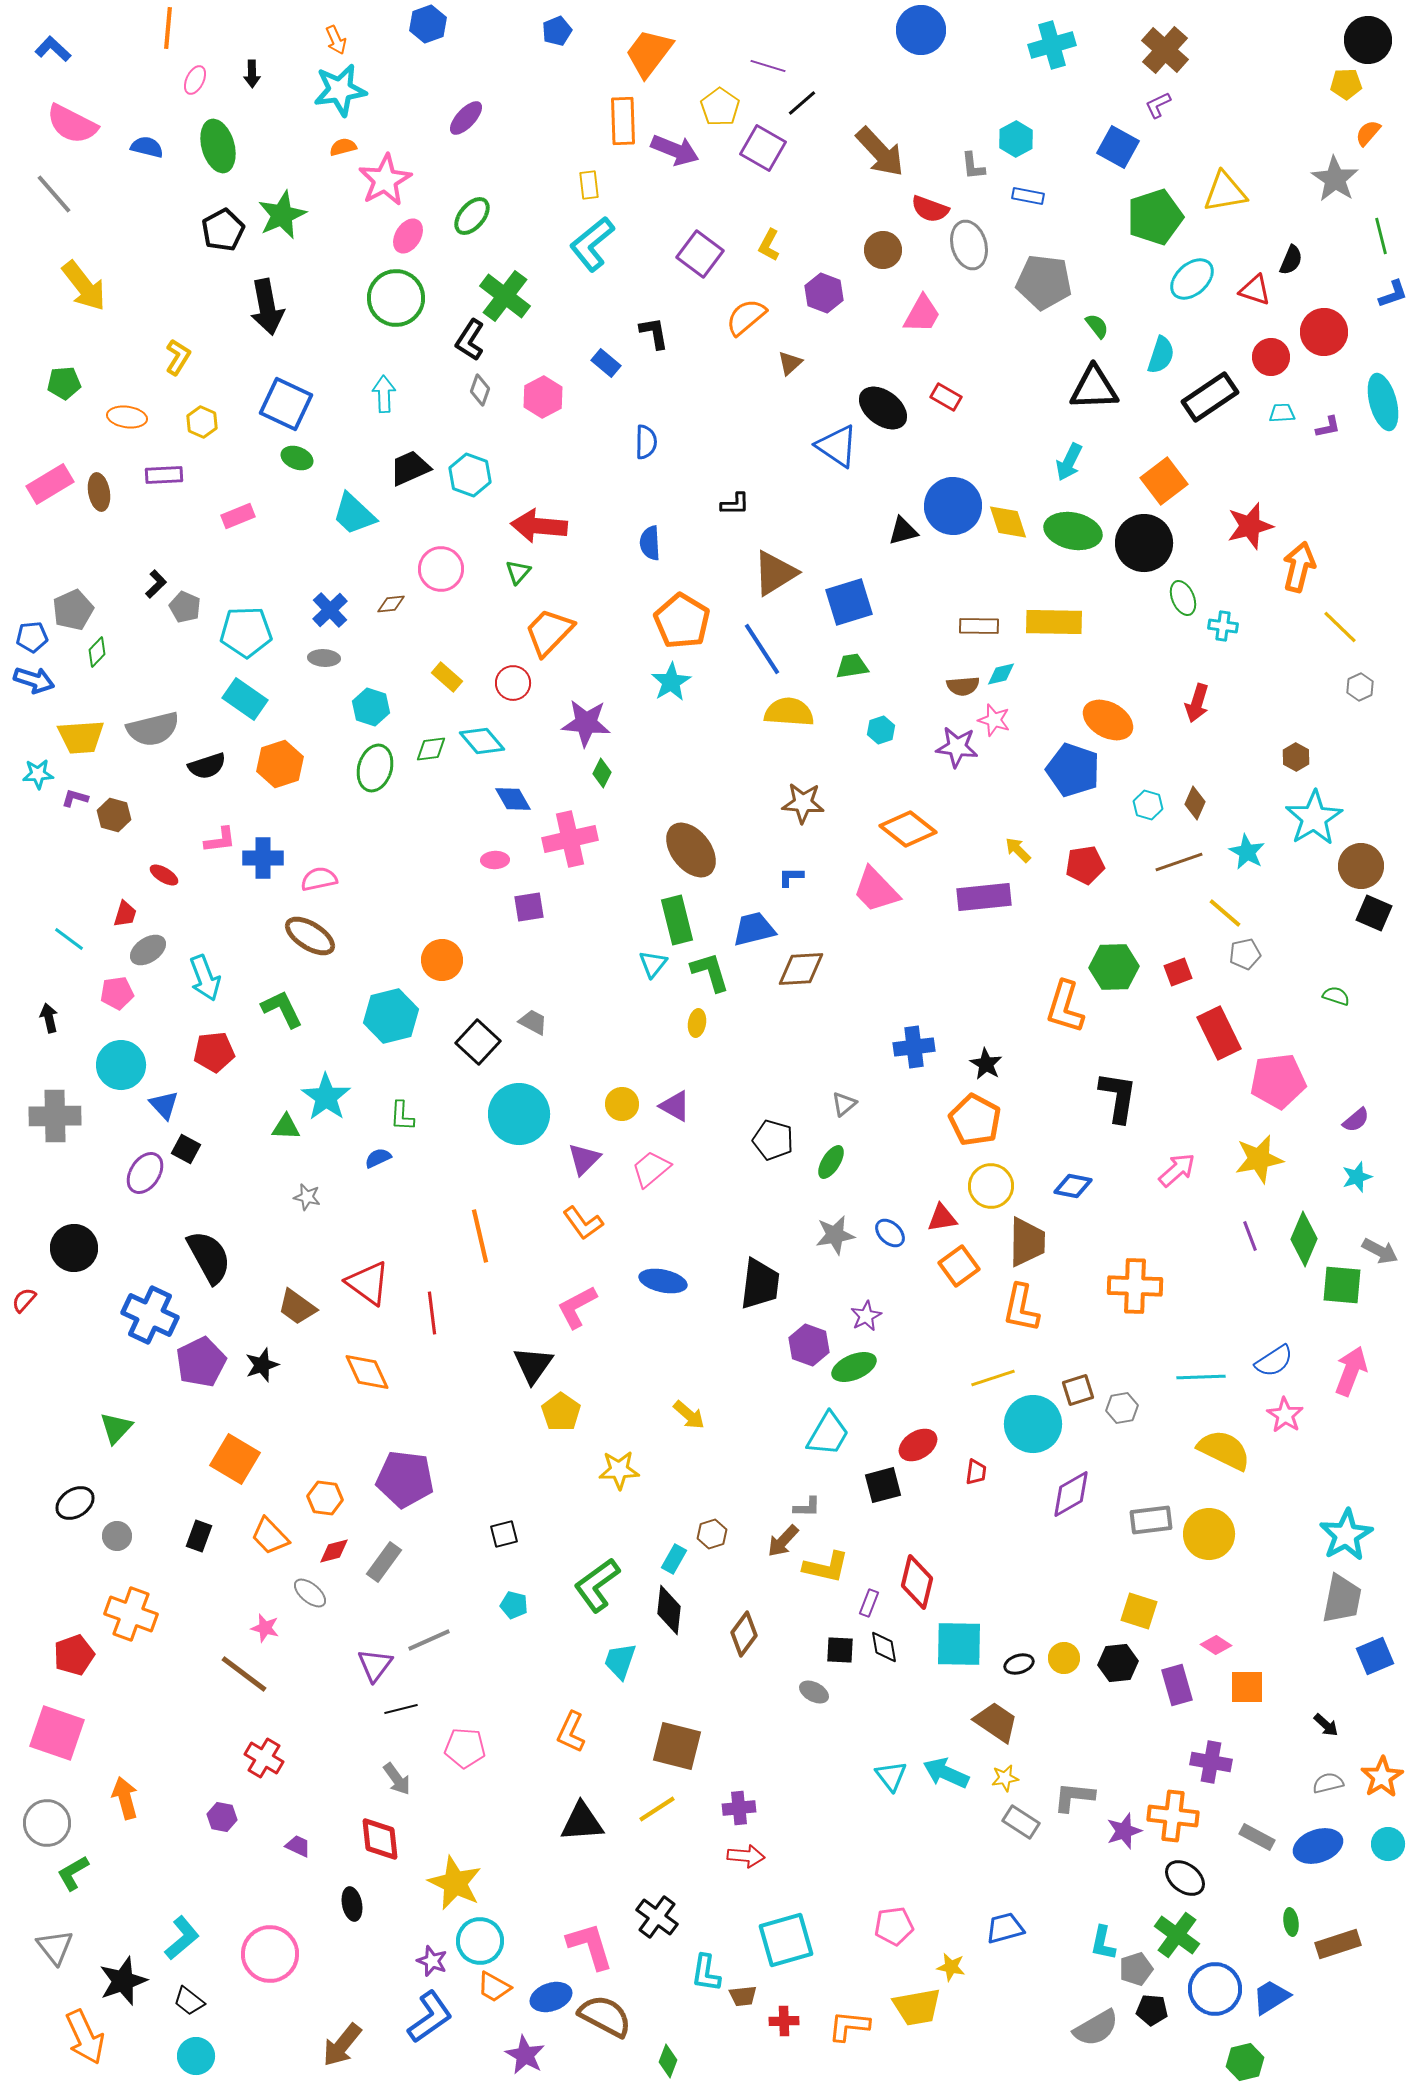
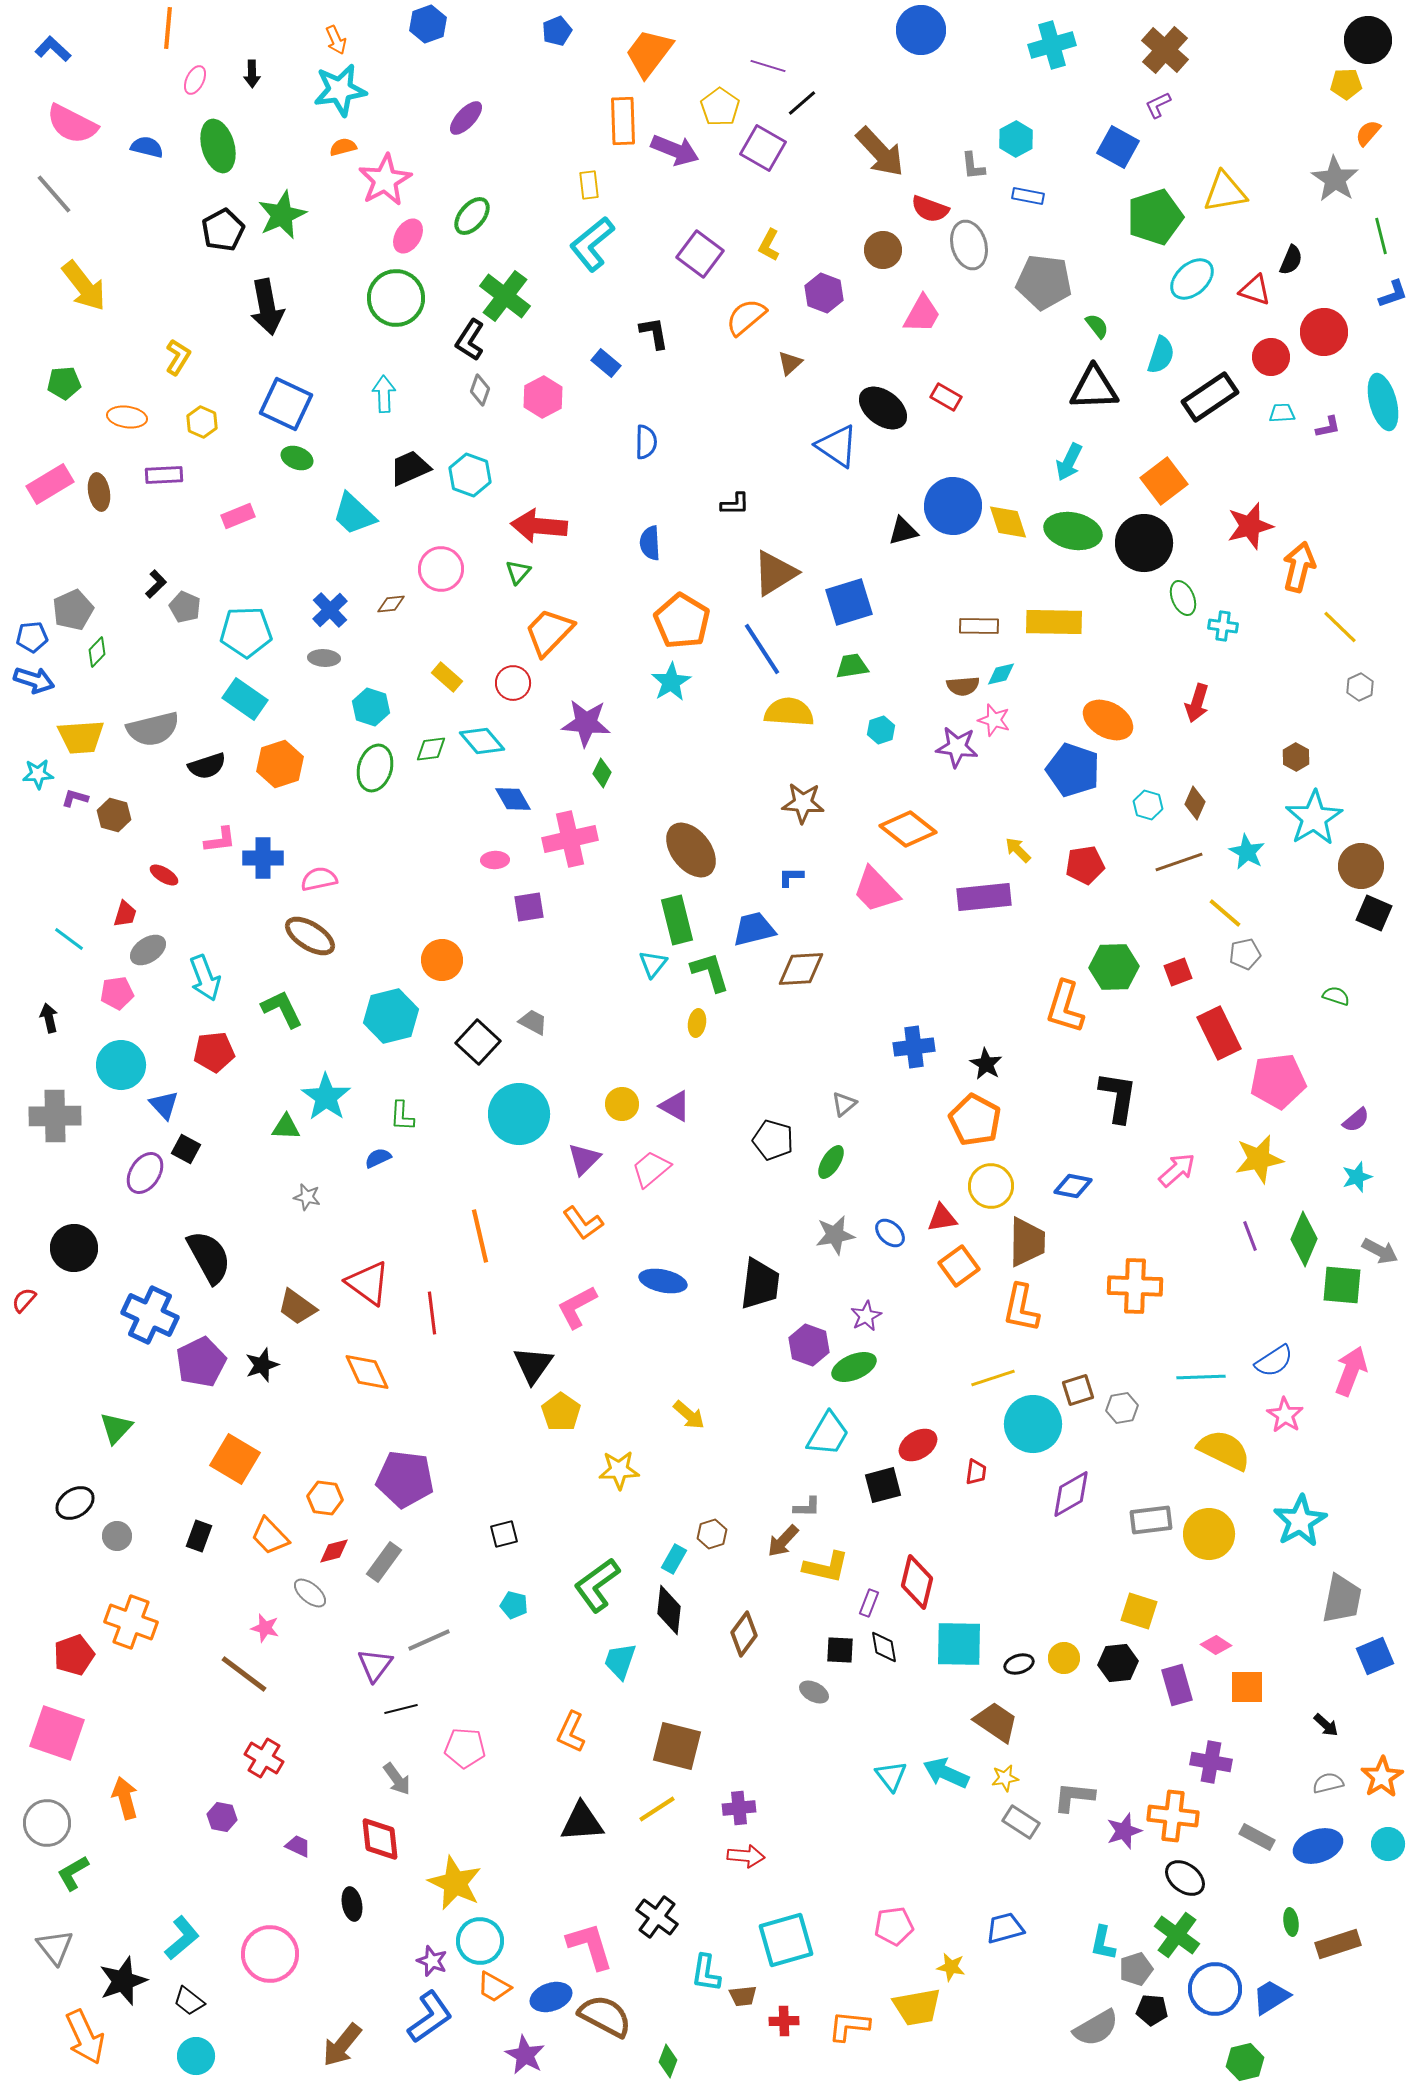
cyan star at (1346, 1535): moved 46 px left, 14 px up
orange cross at (131, 1614): moved 8 px down
